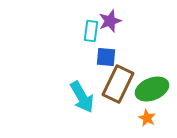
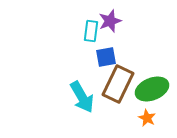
blue square: rotated 15 degrees counterclockwise
